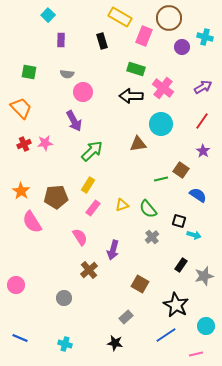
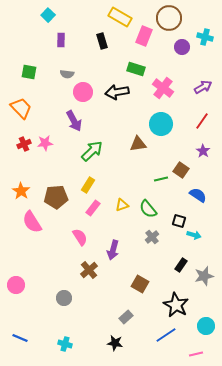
black arrow at (131, 96): moved 14 px left, 4 px up; rotated 10 degrees counterclockwise
